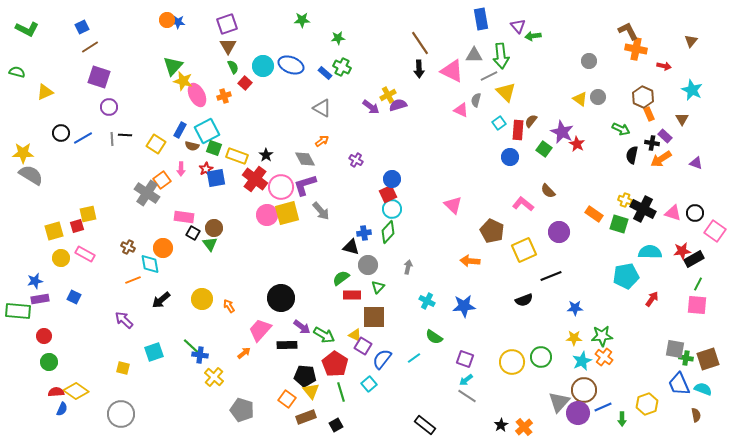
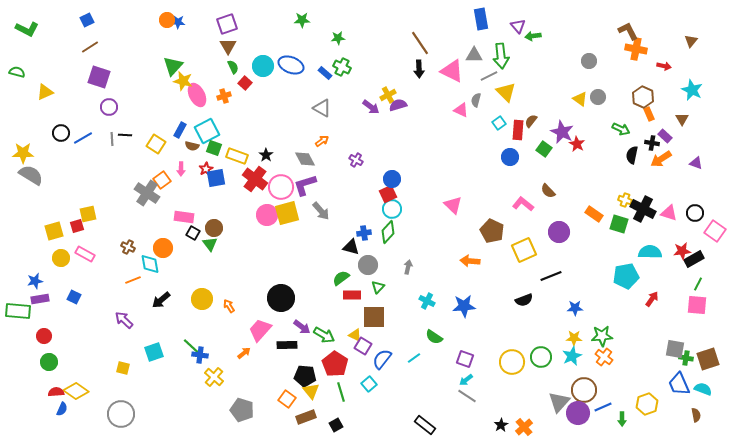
blue square at (82, 27): moved 5 px right, 7 px up
pink triangle at (673, 213): moved 4 px left
cyan star at (582, 361): moved 10 px left, 5 px up
